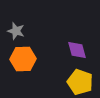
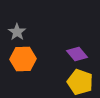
gray star: moved 1 px right, 1 px down; rotated 18 degrees clockwise
purple diamond: moved 4 px down; rotated 25 degrees counterclockwise
